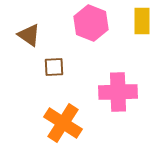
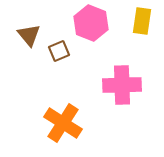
yellow rectangle: rotated 8 degrees clockwise
brown triangle: rotated 15 degrees clockwise
brown square: moved 5 px right, 16 px up; rotated 20 degrees counterclockwise
pink cross: moved 4 px right, 7 px up
